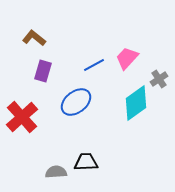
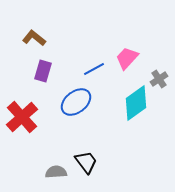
blue line: moved 4 px down
black trapezoid: rotated 55 degrees clockwise
